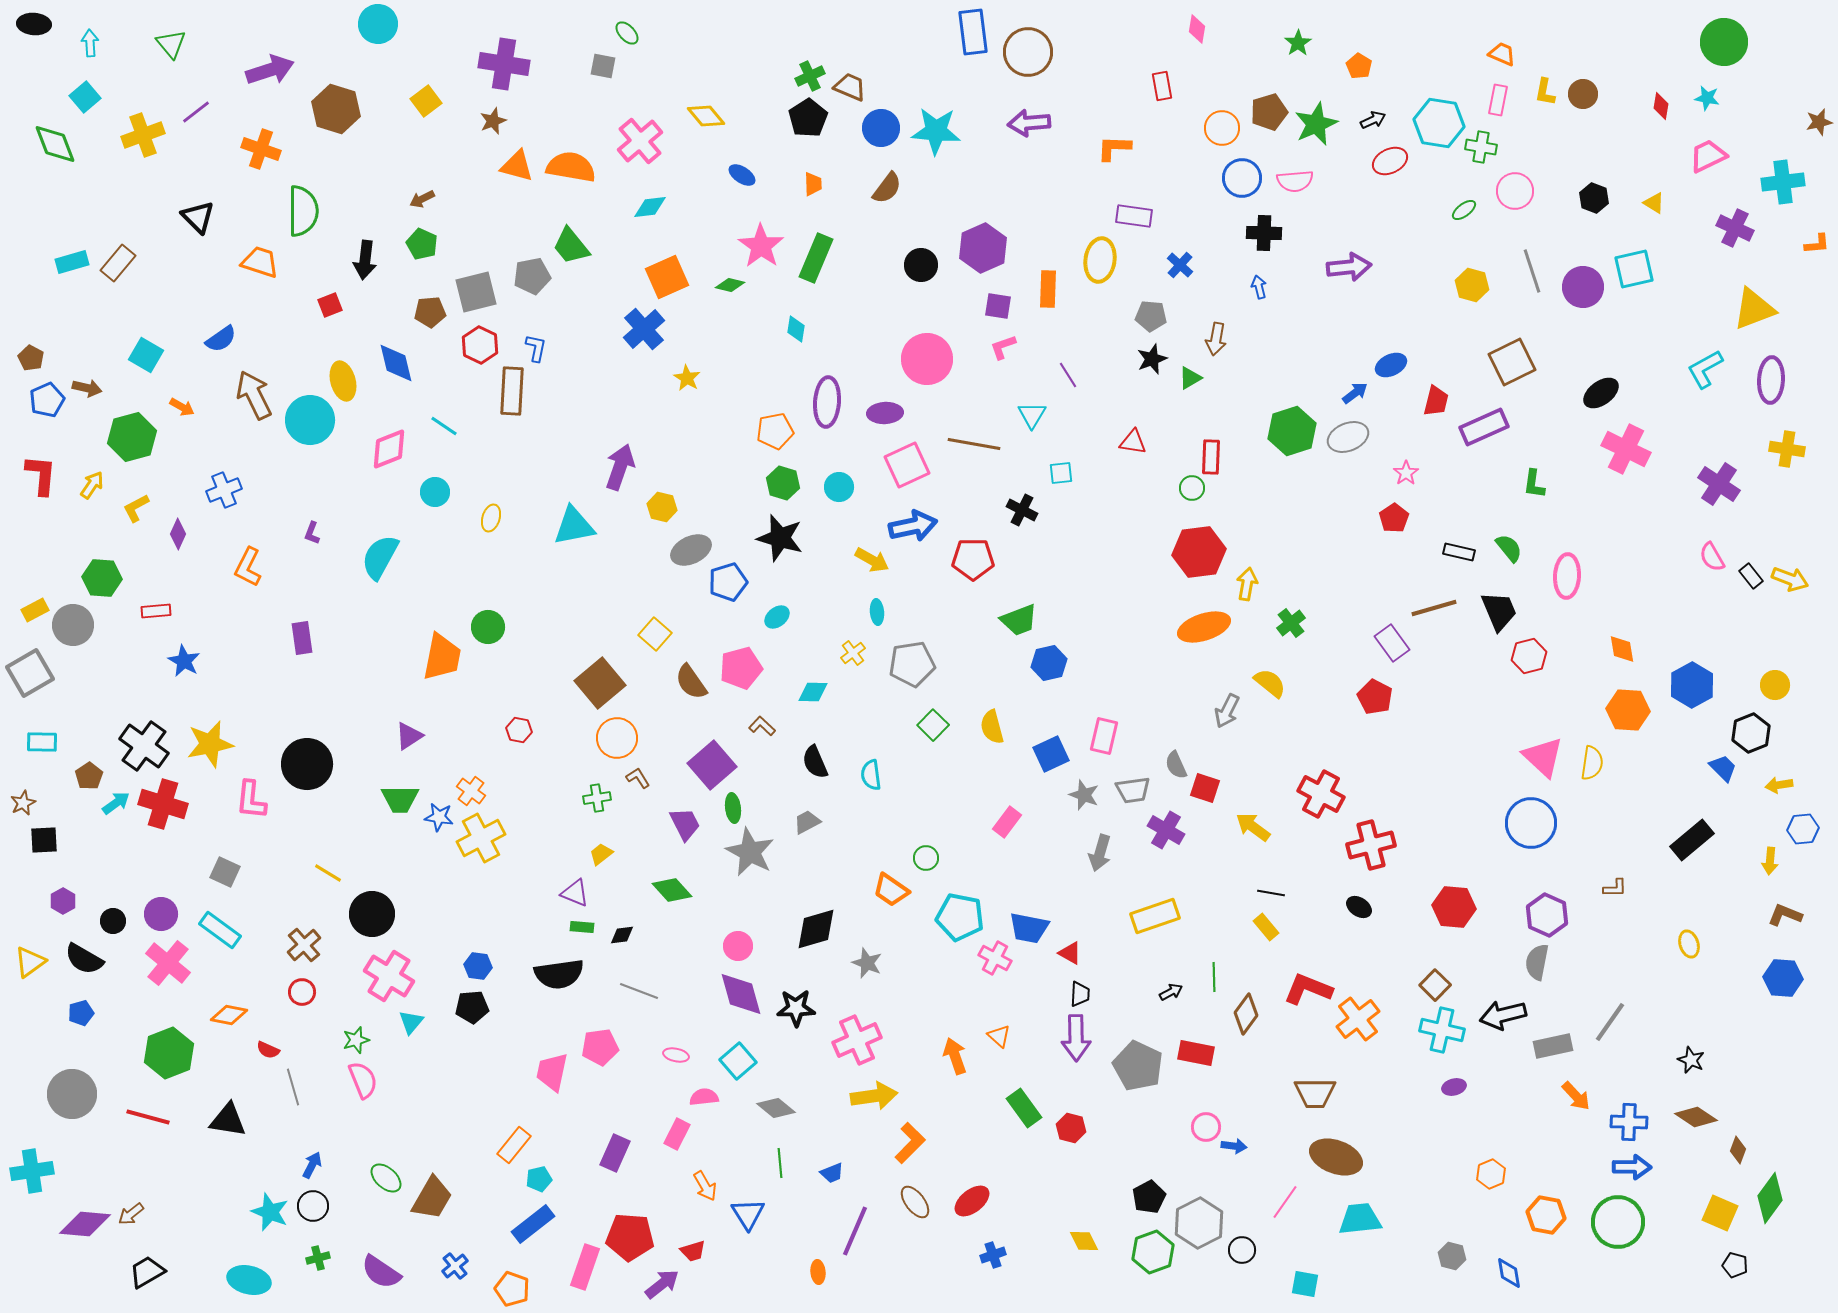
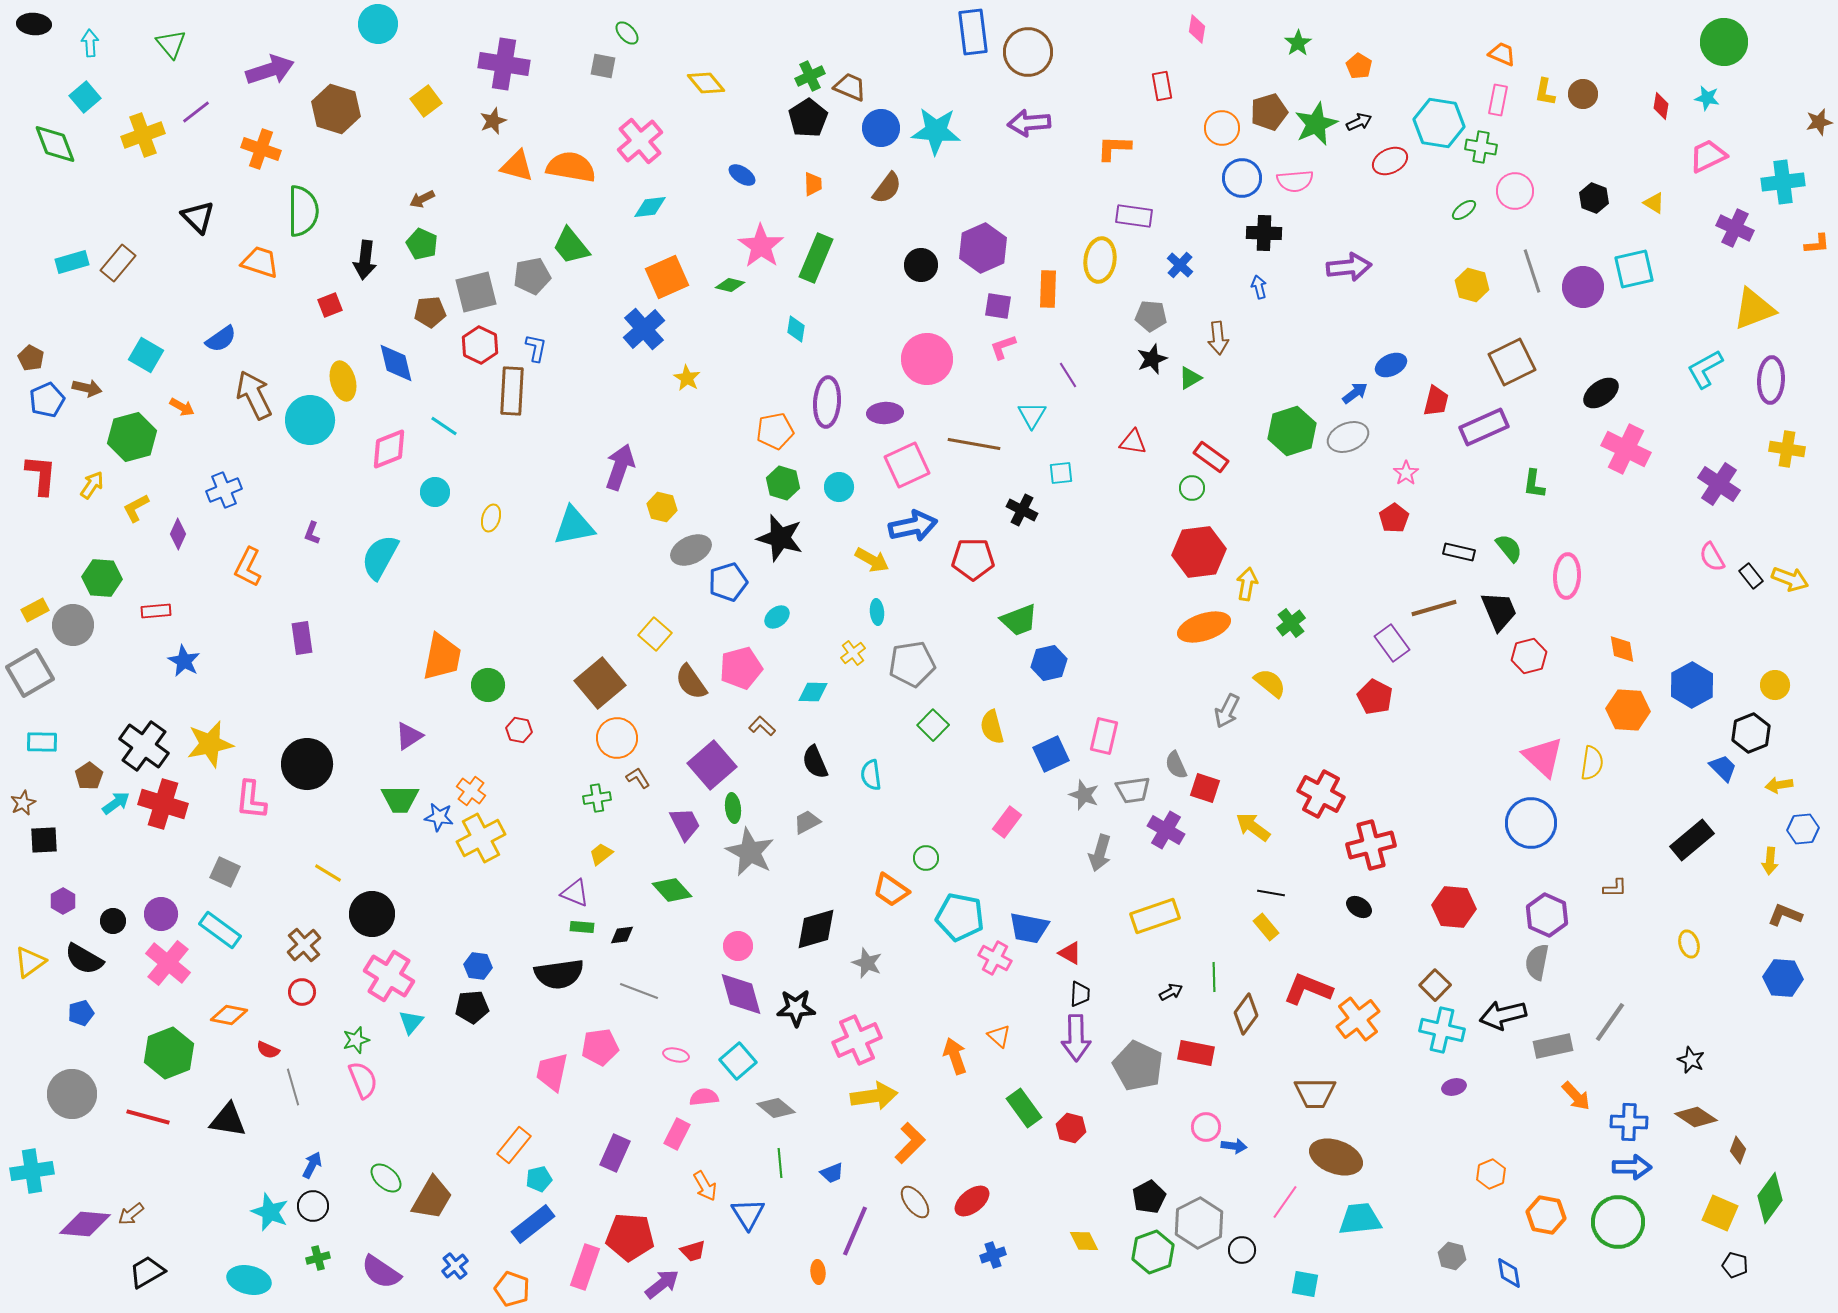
yellow diamond at (706, 116): moved 33 px up
black arrow at (1373, 120): moved 14 px left, 2 px down
brown arrow at (1216, 339): moved 2 px right, 1 px up; rotated 16 degrees counterclockwise
red rectangle at (1211, 457): rotated 56 degrees counterclockwise
green circle at (488, 627): moved 58 px down
